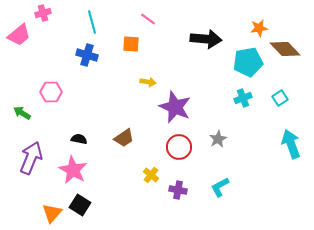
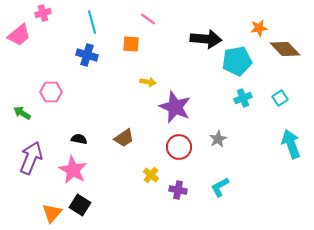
cyan pentagon: moved 11 px left, 1 px up
